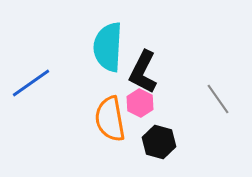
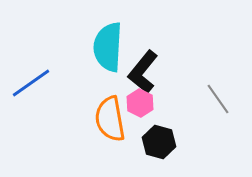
black L-shape: rotated 12 degrees clockwise
